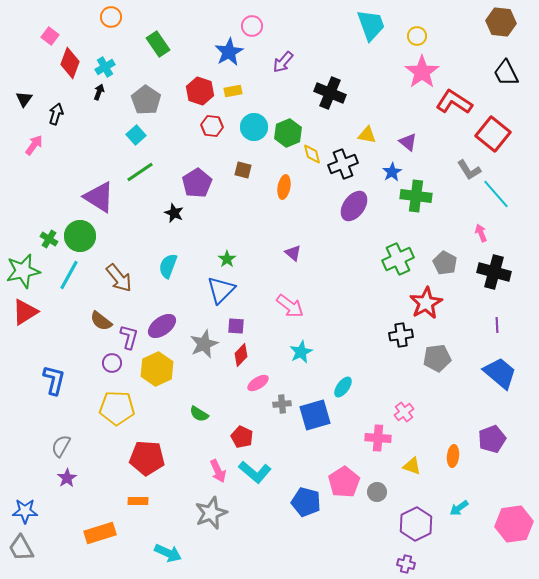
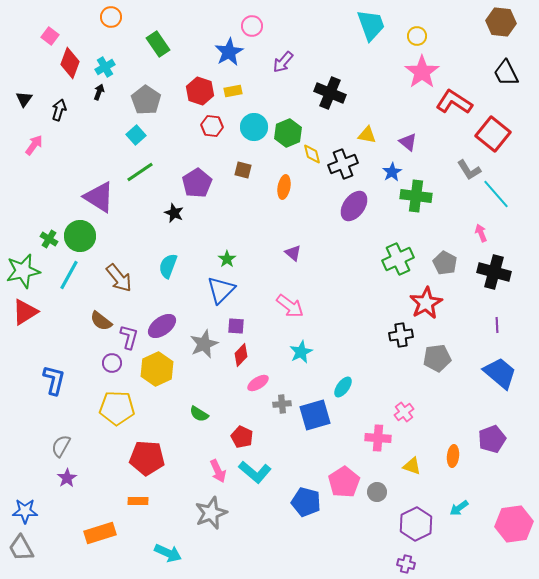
black arrow at (56, 114): moved 3 px right, 4 px up
